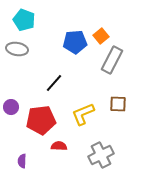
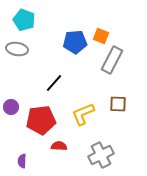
orange square: rotated 28 degrees counterclockwise
